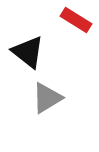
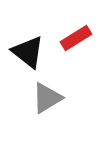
red rectangle: moved 18 px down; rotated 64 degrees counterclockwise
